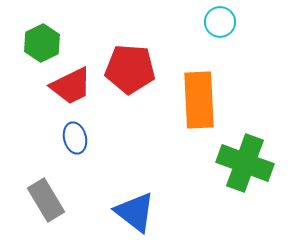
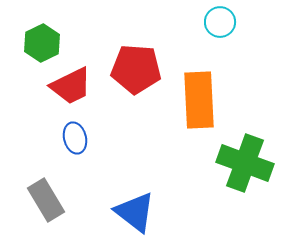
red pentagon: moved 6 px right
